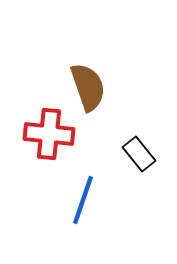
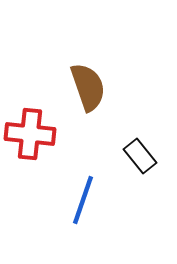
red cross: moved 19 px left
black rectangle: moved 1 px right, 2 px down
